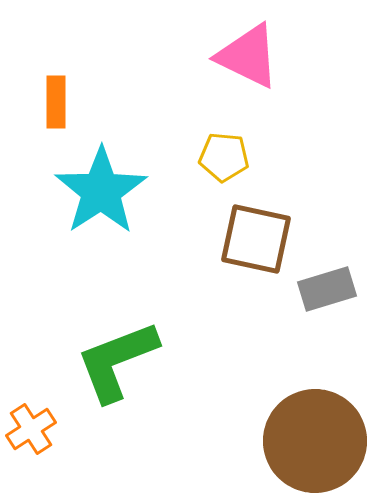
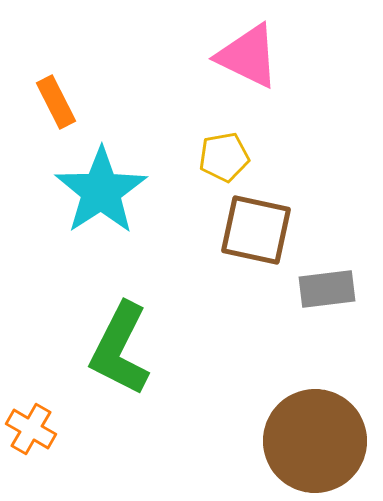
orange rectangle: rotated 27 degrees counterclockwise
yellow pentagon: rotated 15 degrees counterclockwise
brown square: moved 9 px up
gray rectangle: rotated 10 degrees clockwise
green L-shape: moved 3 px right, 12 px up; rotated 42 degrees counterclockwise
orange cross: rotated 27 degrees counterclockwise
